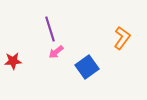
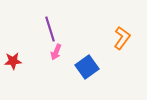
pink arrow: rotated 28 degrees counterclockwise
